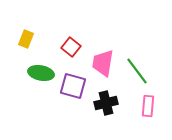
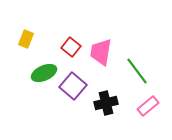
pink trapezoid: moved 2 px left, 11 px up
green ellipse: moved 3 px right; rotated 35 degrees counterclockwise
purple square: rotated 24 degrees clockwise
pink rectangle: rotated 45 degrees clockwise
